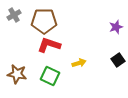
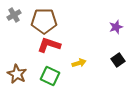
brown star: rotated 18 degrees clockwise
